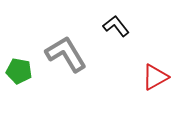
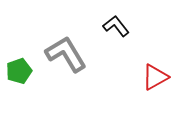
green pentagon: rotated 30 degrees counterclockwise
